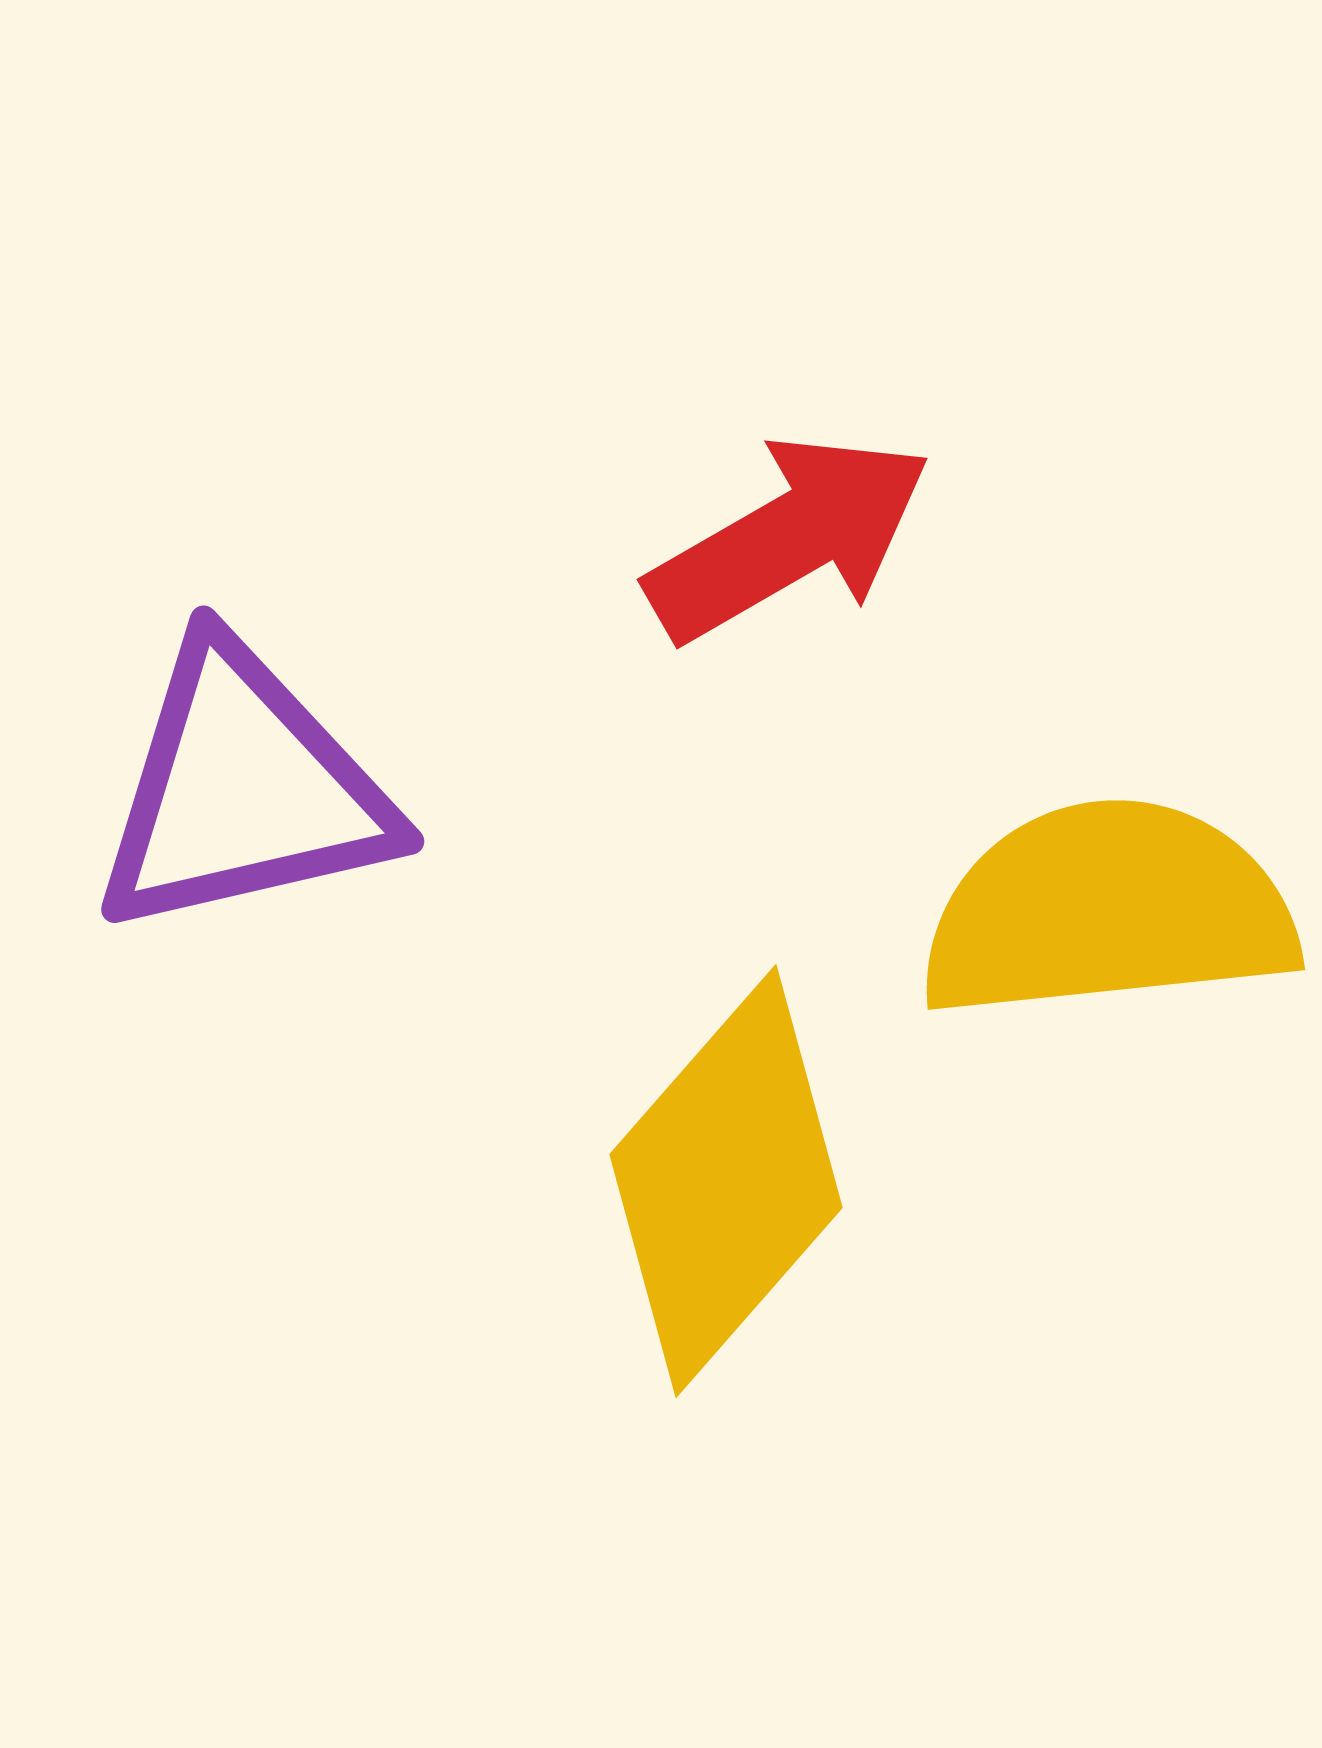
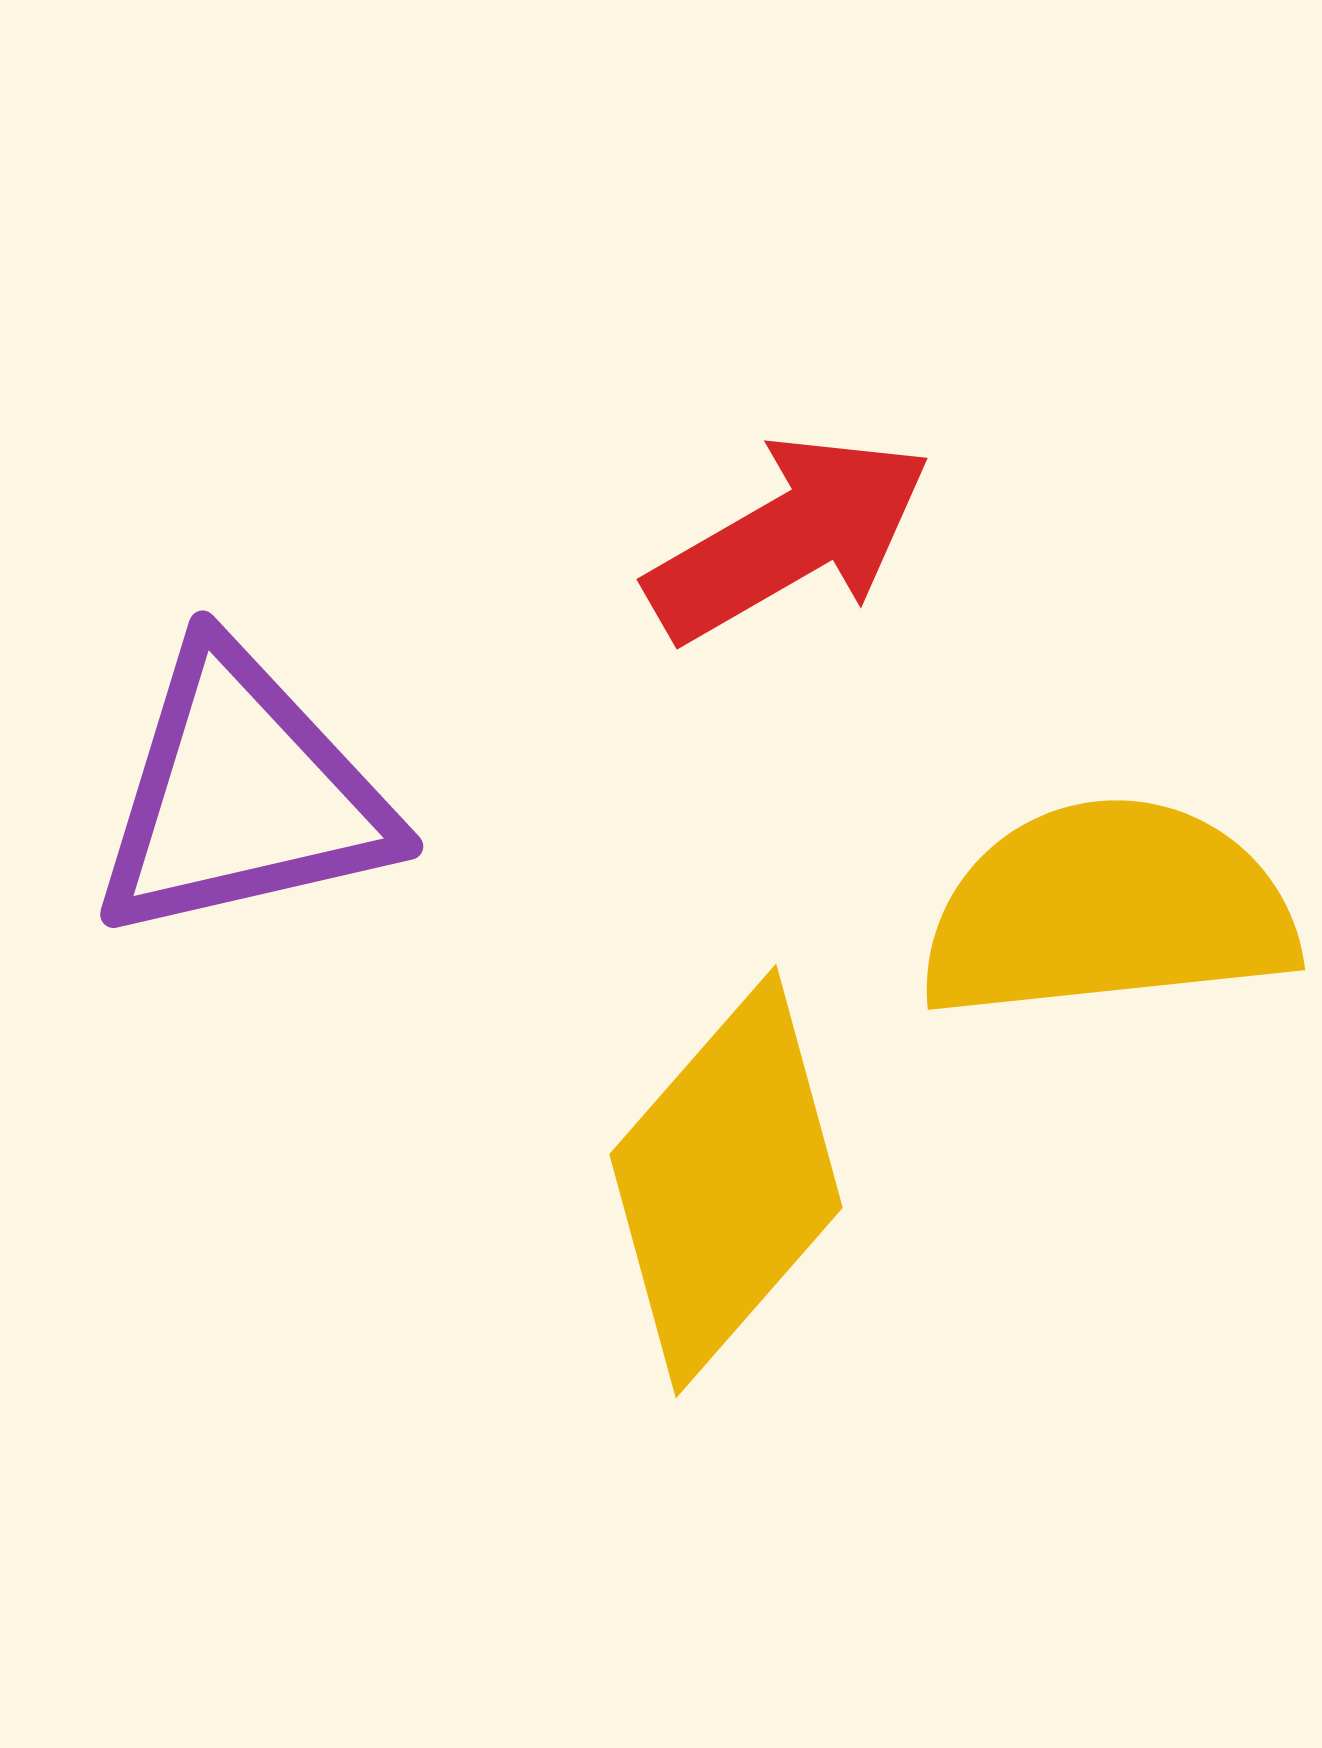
purple triangle: moved 1 px left, 5 px down
